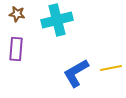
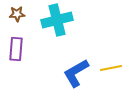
brown star: rotated 14 degrees counterclockwise
